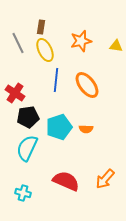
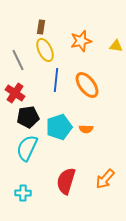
gray line: moved 17 px down
red semicircle: rotated 96 degrees counterclockwise
cyan cross: rotated 14 degrees counterclockwise
